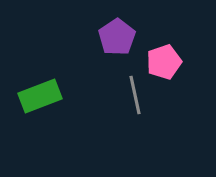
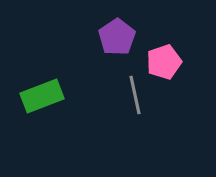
green rectangle: moved 2 px right
